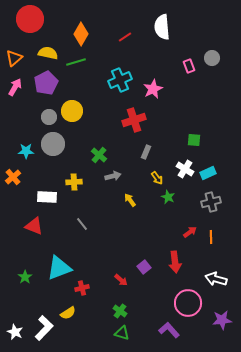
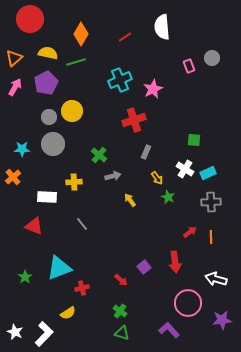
cyan star at (26, 151): moved 4 px left, 2 px up
gray cross at (211, 202): rotated 12 degrees clockwise
white L-shape at (44, 328): moved 6 px down
